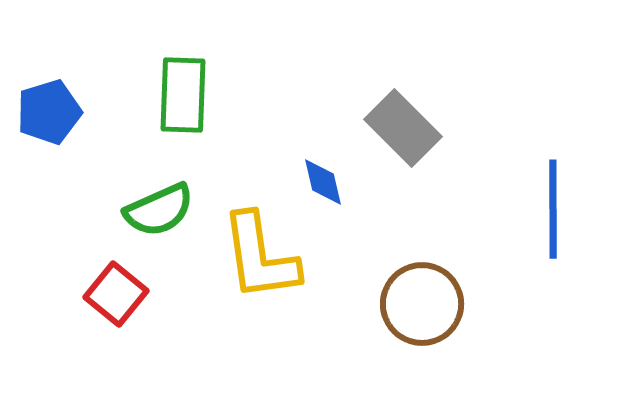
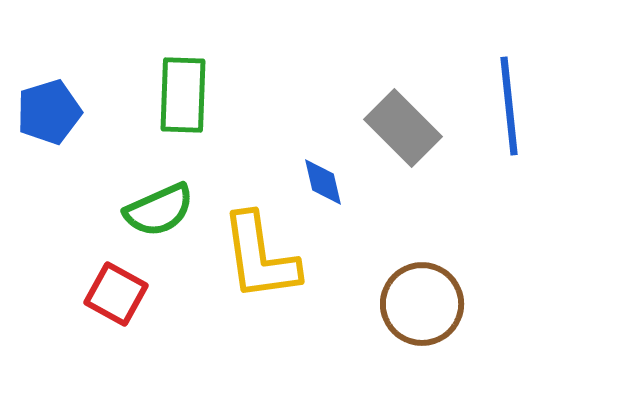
blue line: moved 44 px left, 103 px up; rotated 6 degrees counterclockwise
red square: rotated 10 degrees counterclockwise
